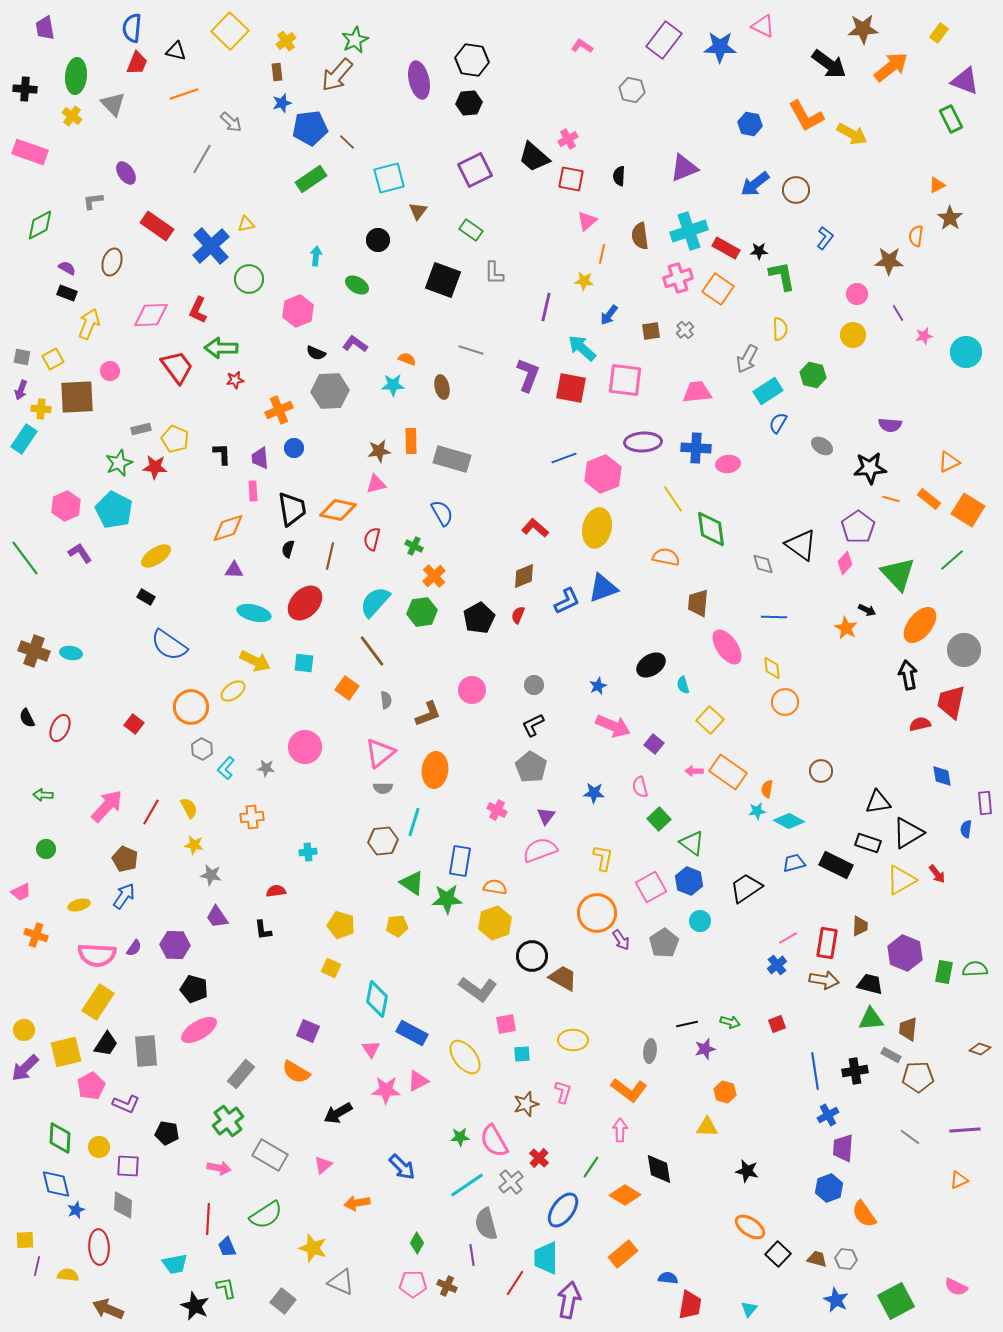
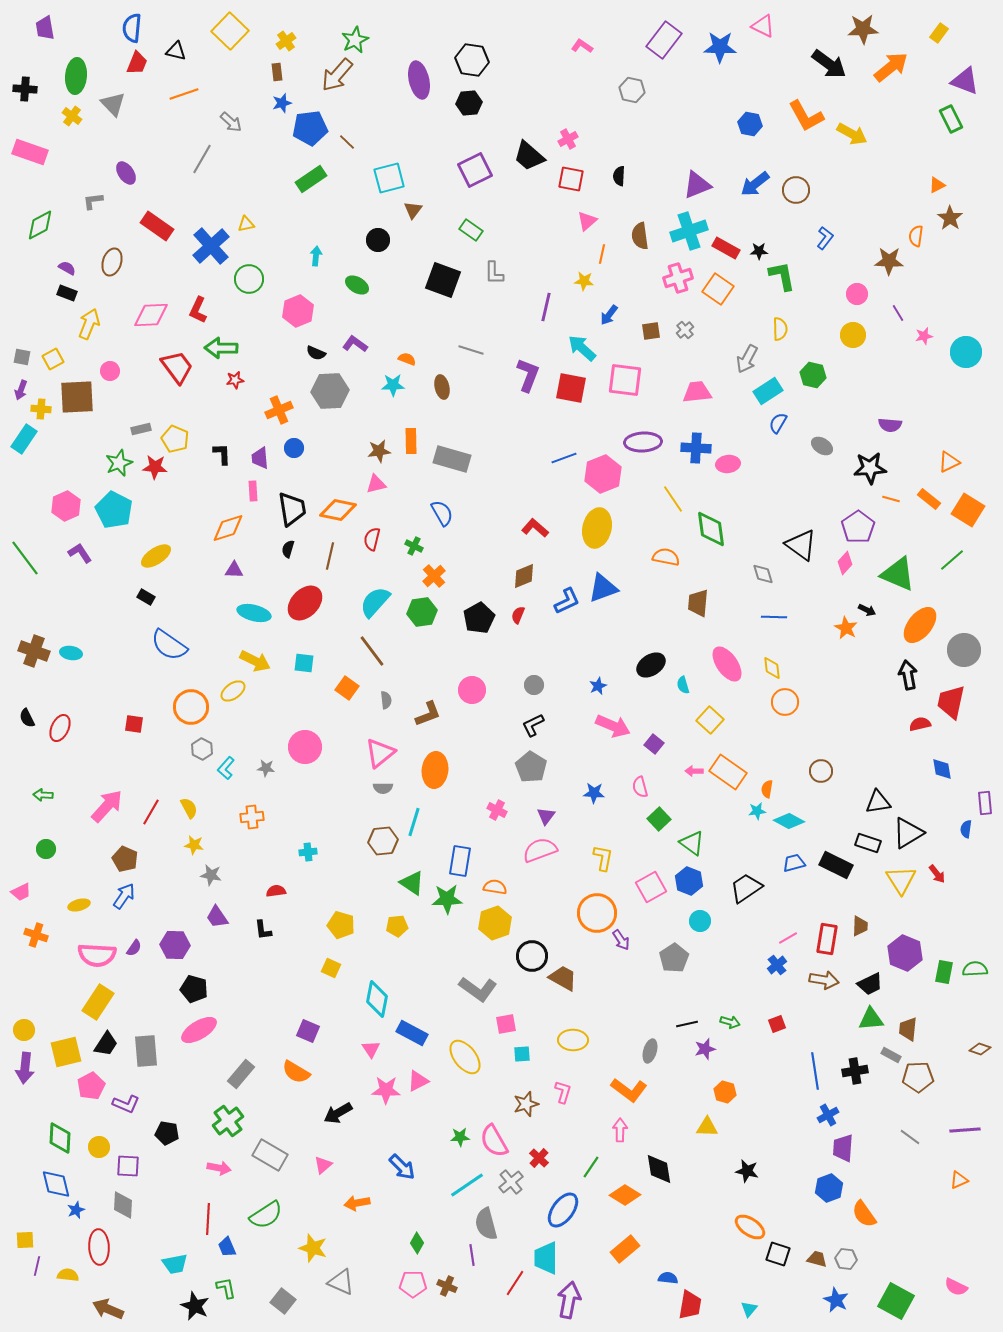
black trapezoid at (534, 157): moved 5 px left, 1 px up
purple triangle at (684, 168): moved 13 px right, 17 px down
brown triangle at (418, 211): moved 5 px left, 1 px up
gray diamond at (763, 564): moved 10 px down
green triangle at (898, 574): rotated 24 degrees counterclockwise
pink ellipse at (727, 647): moved 17 px down
red square at (134, 724): rotated 30 degrees counterclockwise
blue diamond at (942, 776): moved 7 px up
yellow triangle at (901, 880): rotated 32 degrees counterclockwise
gray pentagon at (664, 943): moved 10 px right, 15 px down
red rectangle at (827, 943): moved 4 px up
black trapezoid at (870, 984): rotated 140 degrees clockwise
gray ellipse at (650, 1051): rotated 10 degrees clockwise
purple arrow at (25, 1068): rotated 40 degrees counterclockwise
orange rectangle at (623, 1254): moved 2 px right, 5 px up
black square at (778, 1254): rotated 25 degrees counterclockwise
green square at (896, 1301): rotated 33 degrees counterclockwise
